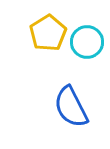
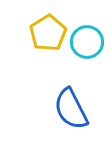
blue semicircle: moved 2 px down
